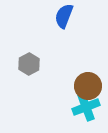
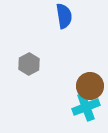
blue semicircle: rotated 150 degrees clockwise
brown circle: moved 2 px right
